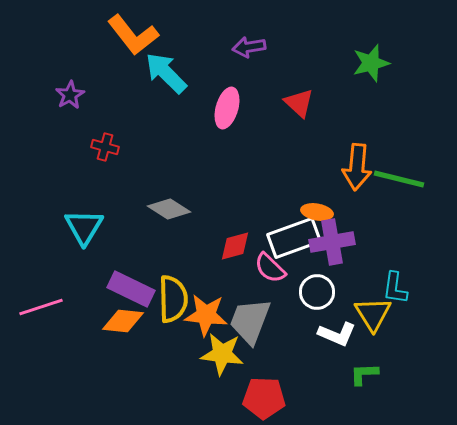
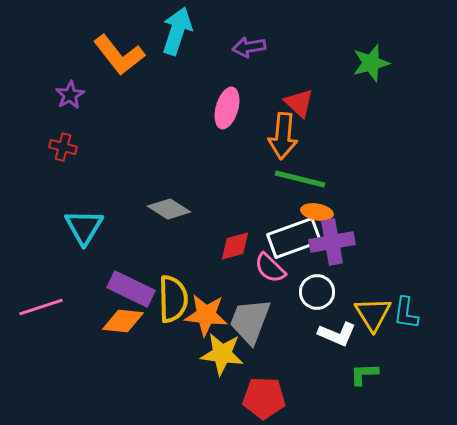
orange L-shape: moved 14 px left, 20 px down
cyan arrow: moved 11 px right, 42 px up; rotated 63 degrees clockwise
red cross: moved 42 px left
orange arrow: moved 74 px left, 31 px up
green line: moved 99 px left
cyan L-shape: moved 11 px right, 25 px down
